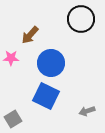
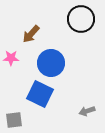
brown arrow: moved 1 px right, 1 px up
blue square: moved 6 px left, 2 px up
gray square: moved 1 px right, 1 px down; rotated 24 degrees clockwise
